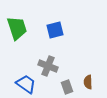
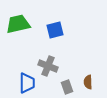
green trapezoid: moved 1 px right, 4 px up; rotated 85 degrees counterclockwise
blue trapezoid: moved 1 px right, 1 px up; rotated 55 degrees clockwise
